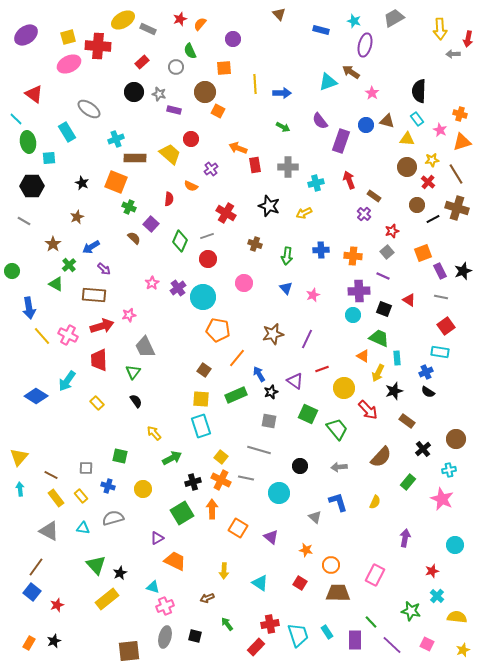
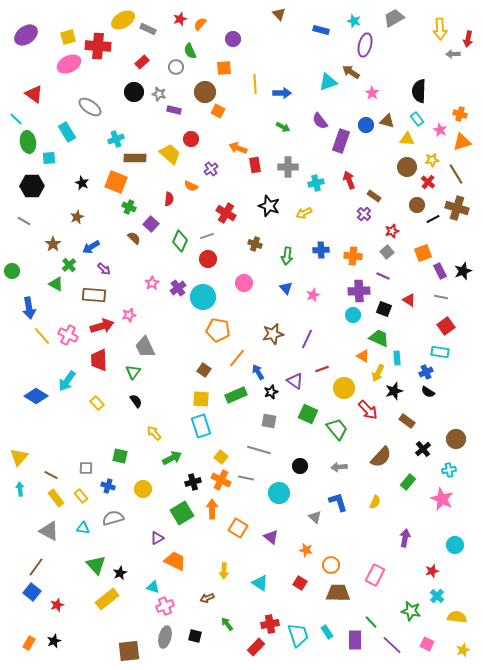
gray ellipse at (89, 109): moved 1 px right, 2 px up
blue arrow at (259, 374): moved 1 px left, 2 px up
